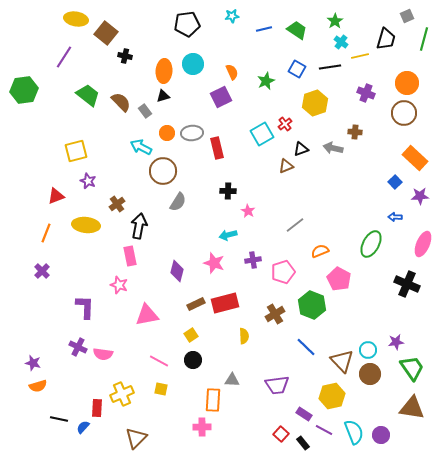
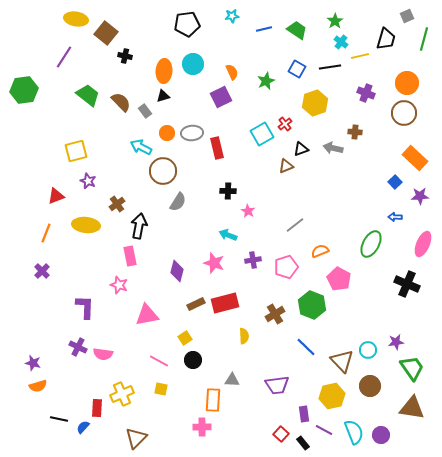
cyan arrow at (228, 235): rotated 36 degrees clockwise
pink pentagon at (283, 272): moved 3 px right, 5 px up
yellow square at (191, 335): moved 6 px left, 3 px down
brown circle at (370, 374): moved 12 px down
purple rectangle at (304, 414): rotated 49 degrees clockwise
